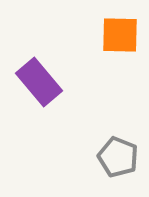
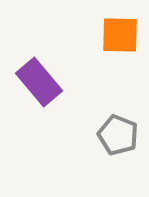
gray pentagon: moved 22 px up
